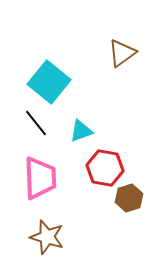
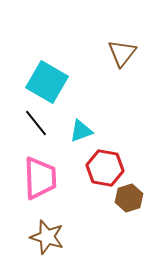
brown triangle: rotated 16 degrees counterclockwise
cyan square: moved 2 px left; rotated 9 degrees counterclockwise
